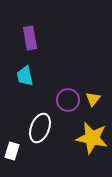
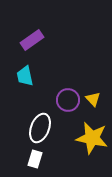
purple rectangle: moved 2 px right, 2 px down; rotated 65 degrees clockwise
yellow triangle: rotated 21 degrees counterclockwise
white rectangle: moved 23 px right, 8 px down
